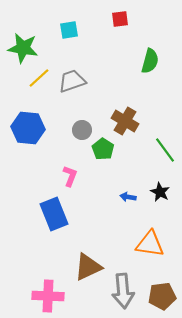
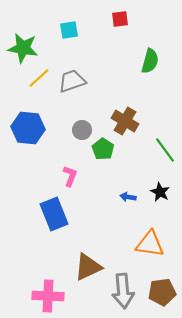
brown pentagon: moved 4 px up
